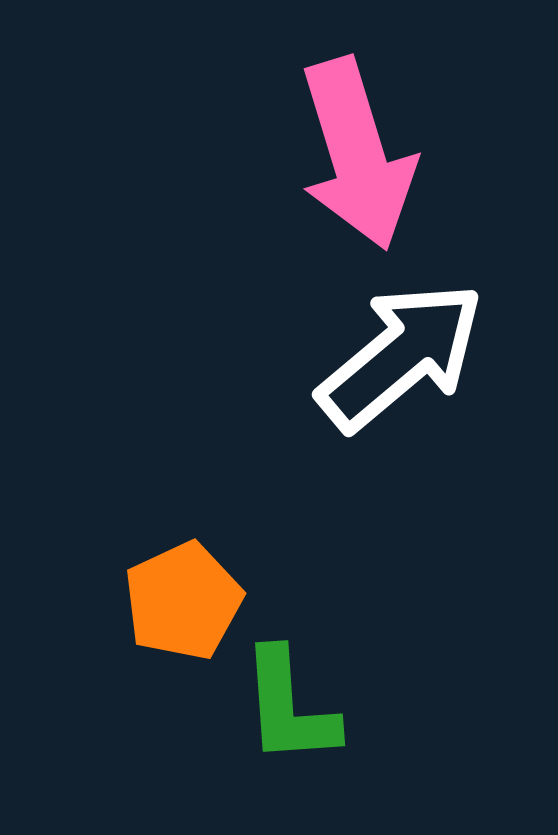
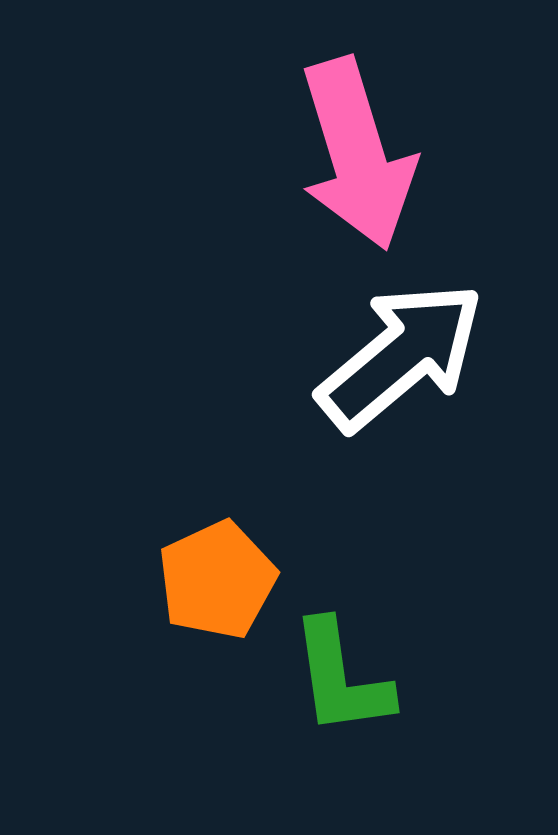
orange pentagon: moved 34 px right, 21 px up
green L-shape: moved 52 px right, 29 px up; rotated 4 degrees counterclockwise
